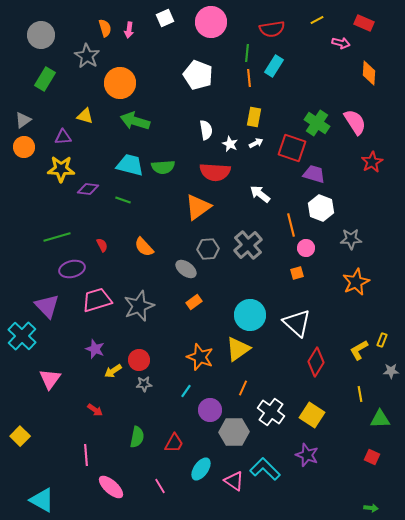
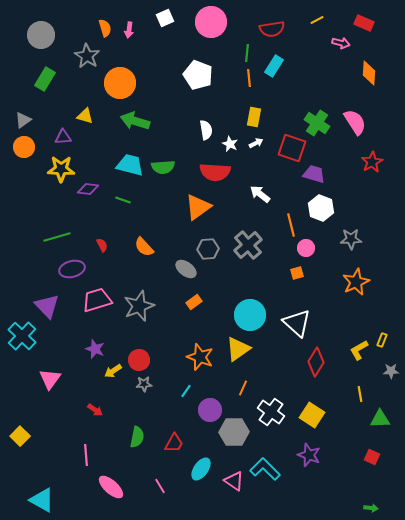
purple star at (307, 455): moved 2 px right
